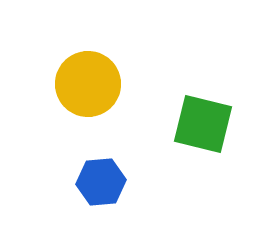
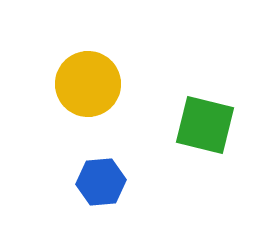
green square: moved 2 px right, 1 px down
